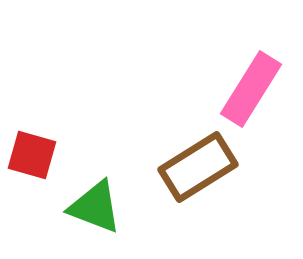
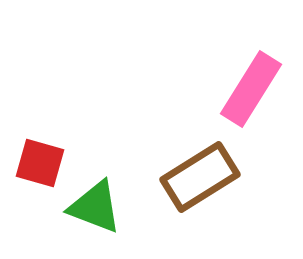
red square: moved 8 px right, 8 px down
brown rectangle: moved 2 px right, 10 px down
